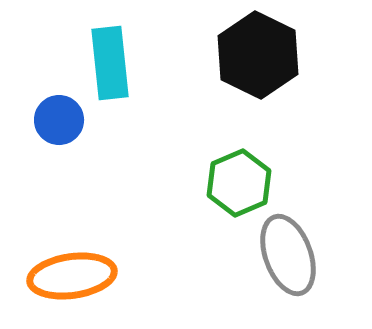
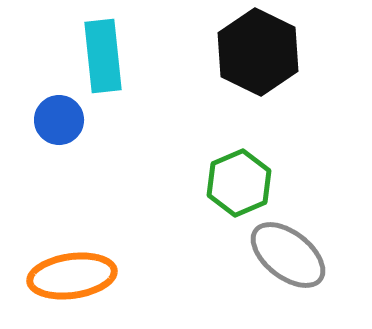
black hexagon: moved 3 px up
cyan rectangle: moved 7 px left, 7 px up
gray ellipse: rotated 32 degrees counterclockwise
